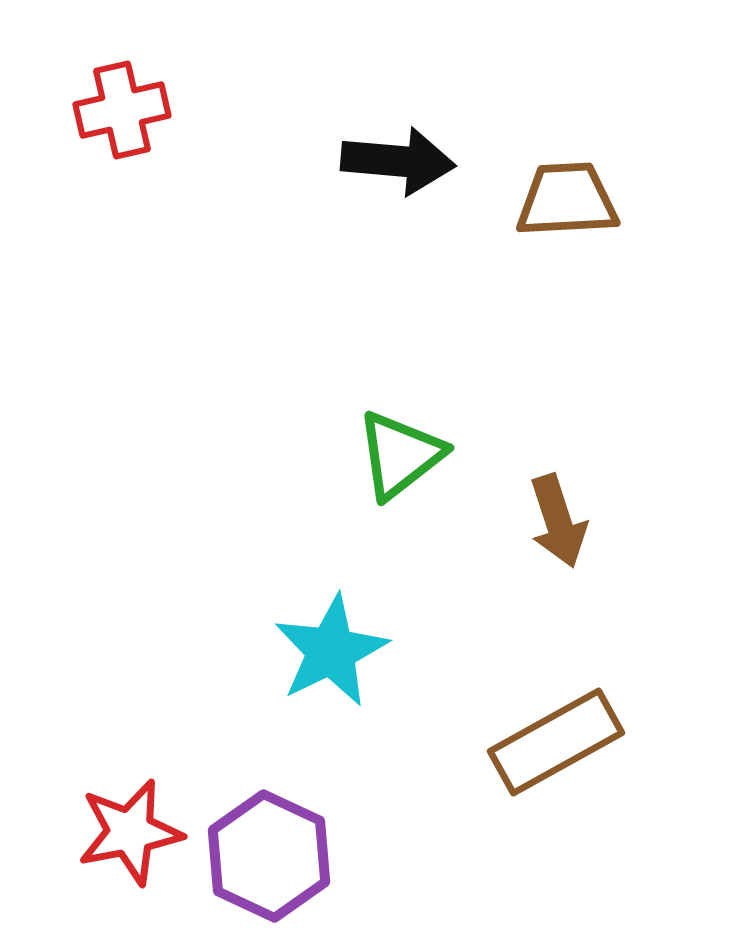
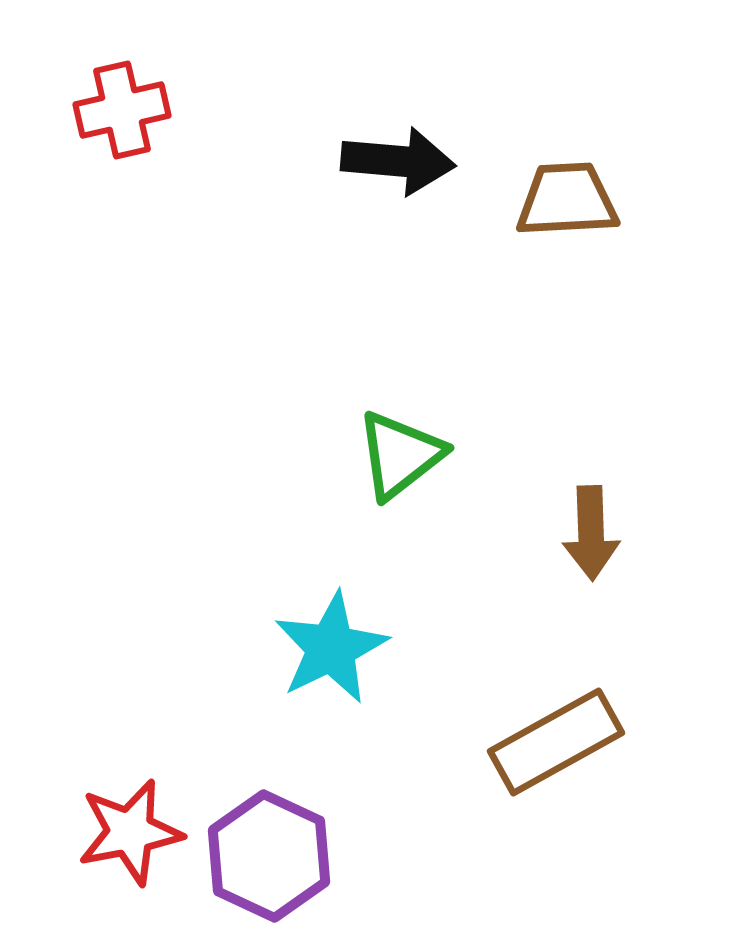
brown arrow: moved 33 px right, 12 px down; rotated 16 degrees clockwise
cyan star: moved 3 px up
